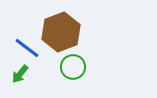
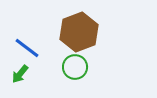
brown hexagon: moved 18 px right
green circle: moved 2 px right
